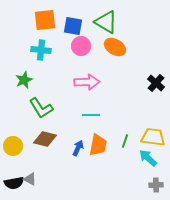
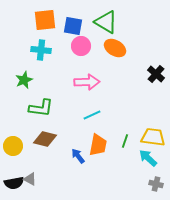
orange ellipse: moved 1 px down
black cross: moved 9 px up
green L-shape: rotated 50 degrees counterclockwise
cyan line: moved 1 px right; rotated 24 degrees counterclockwise
blue arrow: moved 8 px down; rotated 63 degrees counterclockwise
gray cross: moved 1 px up; rotated 16 degrees clockwise
